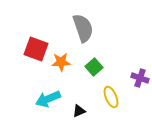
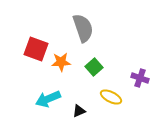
yellow ellipse: rotated 40 degrees counterclockwise
